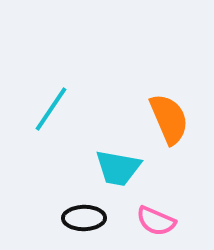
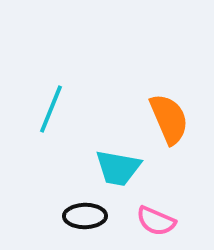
cyan line: rotated 12 degrees counterclockwise
black ellipse: moved 1 px right, 2 px up
